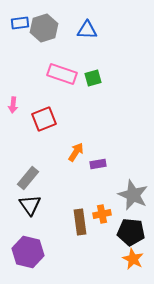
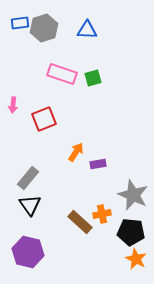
brown rectangle: rotated 40 degrees counterclockwise
orange star: moved 3 px right
